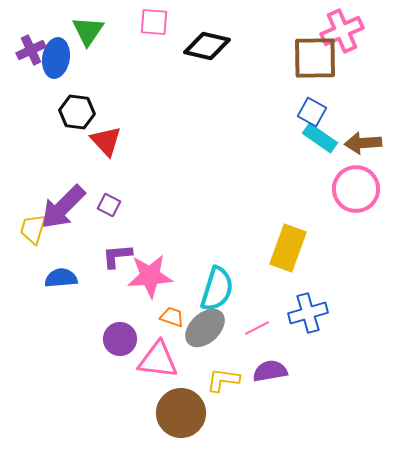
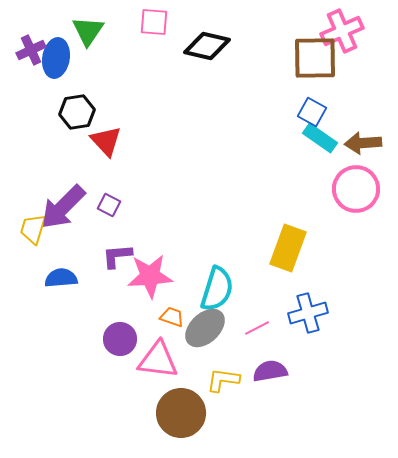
black hexagon: rotated 16 degrees counterclockwise
